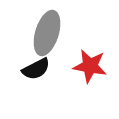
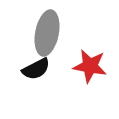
gray ellipse: rotated 6 degrees counterclockwise
